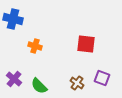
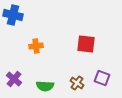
blue cross: moved 4 px up
orange cross: moved 1 px right; rotated 24 degrees counterclockwise
green semicircle: moved 6 px right; rotated 42 degrees counterclockwise
